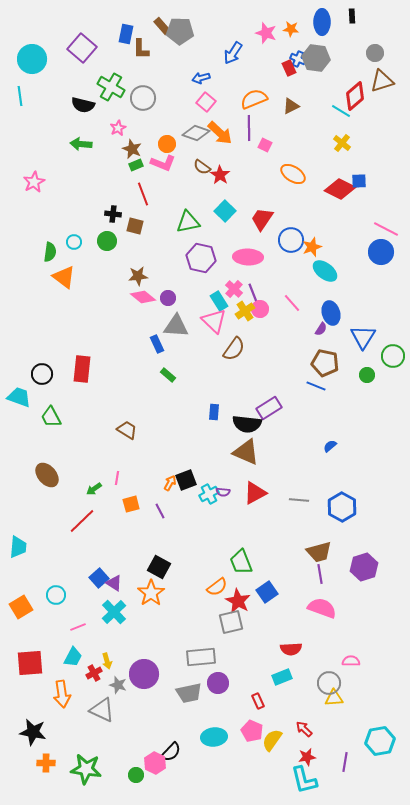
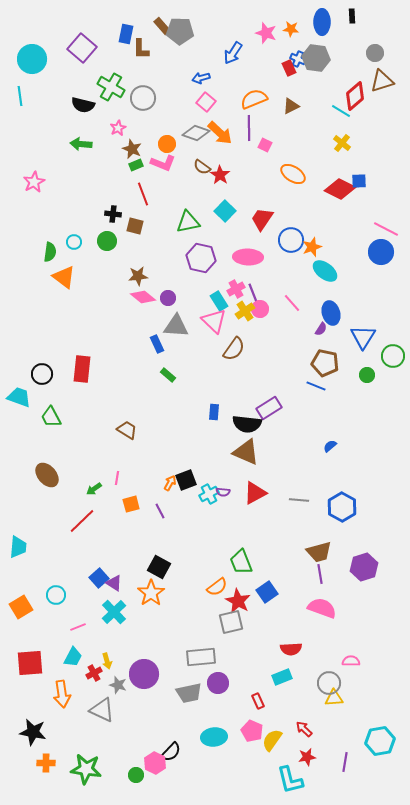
pink cross at (234, 289): moved 2 px right; rotated 18 degrees clockwise
cyan L-shape at (304, 780): moved 14 px left
